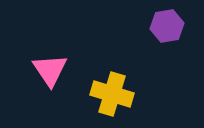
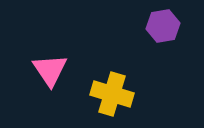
purple hexagon: moved 4 px left
